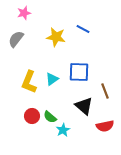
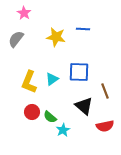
pink star: rotated 24 degrees counterclockwise
blue line: rotated 24 degrees counterclockwise
red circle: moved 4 px up
